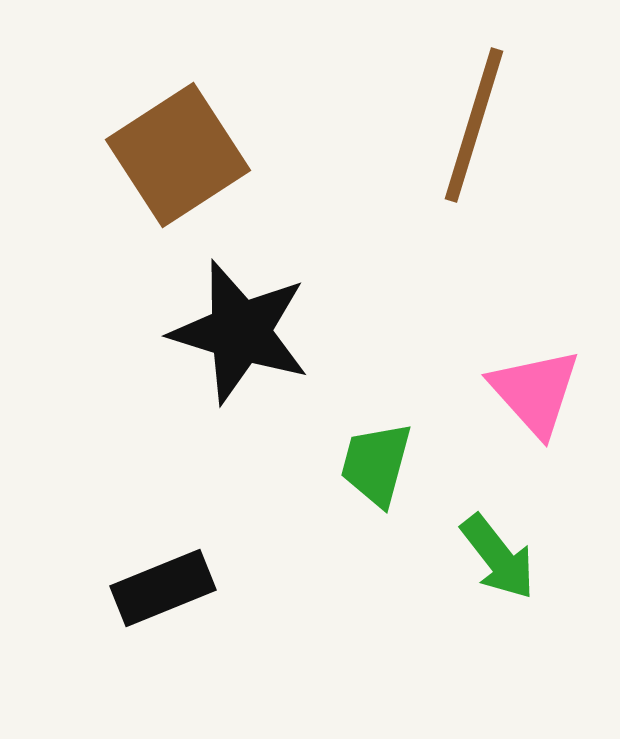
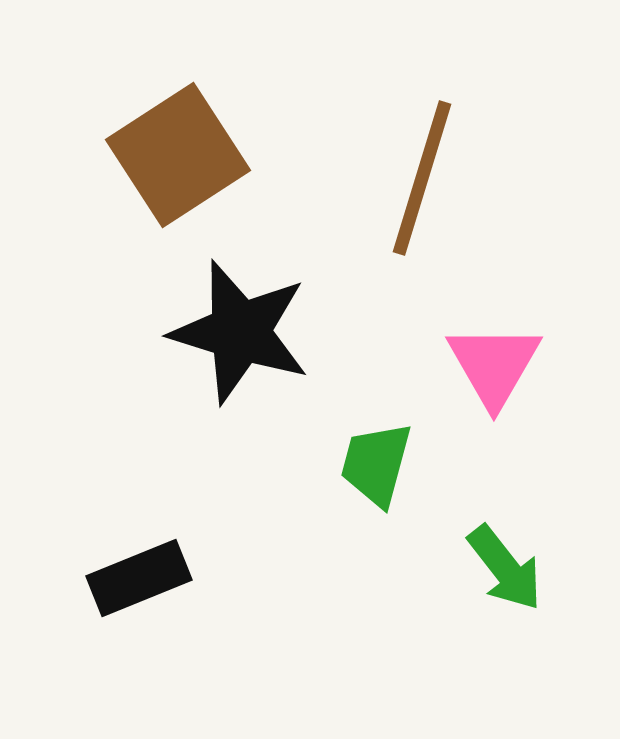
brown line: moved 52 px left, 53 px down
pink triangle: moved 41 px left, 27 px up; rotated 12 degrees clockwise
green arrow: moved 7 px right, 11 px down
black rectangle: moved 24 px left, 10 px up
